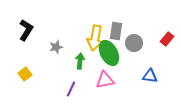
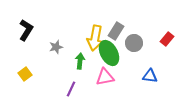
gray rectangle: rotated 24 degrees clockwise
pink triangle: moved 3 px up
